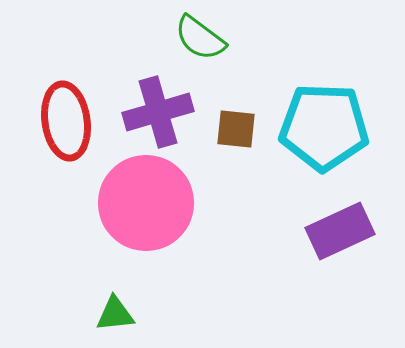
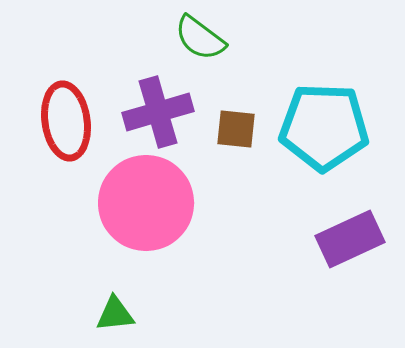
purple rectangle: moved 10 px right, 8 px down
